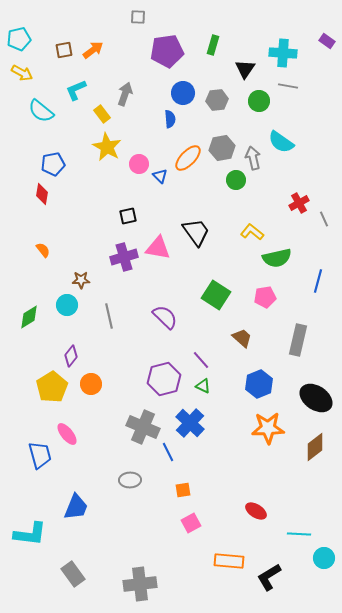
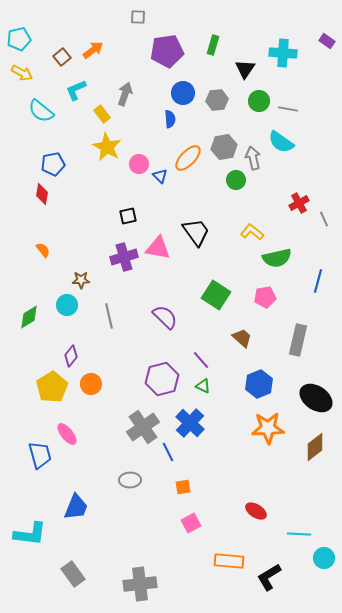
brown square at (64, 50): moved 2 px left, 7 px down; rotated 30 degrees counterclockwise
gray line at (288, 86): moved 23 px down
gray hexagon at (222, 148): moved 2 px right, 1 px up
purple hexagon at (164, 379): moved 2 px left
gray cross at (143, 427): rotated 32 degrees clockwise
orange square at (183, 490): moved 3 px up
